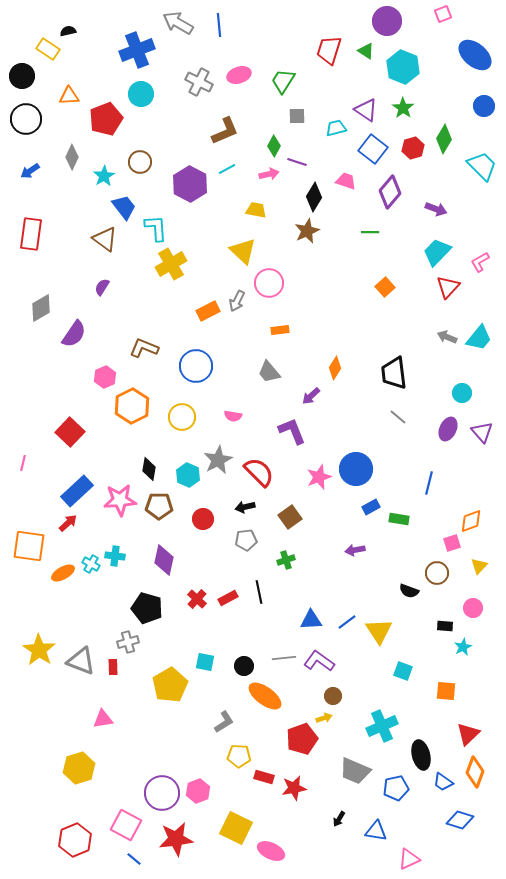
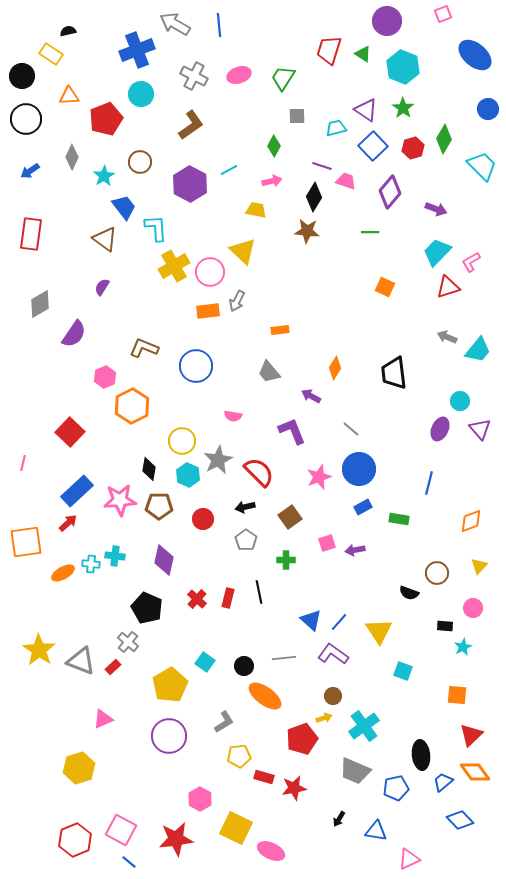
gray arrow at (178, 23): moved 3 px left, 1 px down
yellow rectangle at (48, 49): moved 3 px right, 5 px down
green triangle at (366, 51): moved 3 px left, 3 px down
green trapezoid at (283, 81): moved 3 px up
gray cross at (199, 82): moved 5 px left, 6 px up
blue circle at (484, 106): moved 4 px right, 3 px down
brown L-shape at (225, 131): moved 34 px left, 6 px up; rotated 12 degrees counterclockwise
blue square at (373, 149): moved 3 px up; rotated 8 degrees clockwise
purple line at (297, 162): moved 25 px right, 4 px down
cyan line at (227, 169): moved 2 px right, 1 px down
pink arrow at (269, 174): moved 3 px right, 7 px down
brown star at (307, 231): rotated 30 degrees clockwise
pink L-shape at (480, 262): moved 9 px left
yellow cross at (171, 264): moved 3 px right, 2 px down
pink circle at (269, 283): moved 59 px left, 11 px up
orange square at (385, 287): rotated 24 degrees counterclockwise
red triangle at (448, 287): rotated 30 degrees clockwise
gray diamond at (41, 308): moved 1 px left, 4 px up
orange rectangle at (208, 311): rotated 20 degrees clockwise
cyan trapezoid at (479, 338): moved 1 px left, 12 px down
cyan circle at (462, 393): moved 2 px left, 8 px down
purple arrow at (311, 396): rotated 72 degrees clockwise
yellow circle at (182, 417): moved 24 px down
gray line at (398, 417): moved 47 px left, 12 px down
purple ellipse at (448, 429): moved 8 px left
purple triangle at (482, 432): moved 2 px left, 3 px up
blue circle at (356, 469): moved 3 px right
blue rectangle at (371, 507): moved 8 px left
gray pentagon at (246, 540): rotated 30 degrees counterclockwise
pink square at (452, 543): moved 125 px left
orange square at (29, 546): moved 3 px left, 4 px up; rotated 16 degrees counterclockwise
green cross at (286, 560): rotated 18 degrees clockwise
cyan cross at (91, 564): rotated 24 degrees counterclockwise
black semicircle at (409, 591): moved 2 px down
red rectangle at (228, 598): rotated 48 degrees counterclockwise
black pentagon at (147, 608): rotated 8 degrees clockwise
blue triangle at (311, 620): rotated 45 degrees clockwise
blue line at (347, 622): moved 8 px left; rotated 12 degrees counterclockwise
gray cross at (128, 642): rotated 35 degrees counterclockwise
purple L-shape at (319, 661): moved 14 px right, 7 px up
cyan square at (205, 662): rotated 24 degrees clockwise
red rectangle at (113, 667): rotated 49 degrees clockwise
orange square at (446, 691): moved 11 px right, 4 px down
pink triangle at (103, 719): rotated 15 degrees counterclockwise
cyan cross at (382, 726): moved 18 px left; rotated 12 degrees counterclockwise
red triangle at (468, 734): moved 3 px right, 1 px down
black ellipse at (421, 755): rotated 8 degrees clockwise
yellow pentagon at (239, 756): rotated 10 degrees counterclockwise
orange diamond at (475, 772): rotated 56 degrees counterclockwise
blue trapezoid at (443, 782): rotated 105 degrees clockwise
pink hexagon at (198, 791): moved 2 px right, 8 px down; rotated 10 degrees counterclockwise
purple circle at (162, 793): moved 7 px right, 57 px up
blue diamond at (460, 820): rotated 28 degrees clockwise
pink square at (126, 825): moved 5 px left, 5 px down
blue line at (134, 859): moved 5 px left, 3 px down
